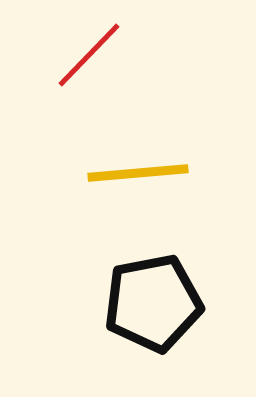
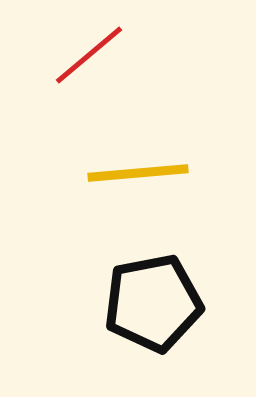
red line: rotated 6 degrees clockwise
